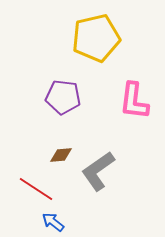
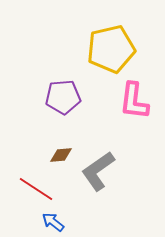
yellow pentagon: moved 15 px right, 11 px down
purple pentagon: rotated 12 degrees counterclockwise
